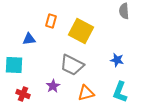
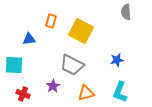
gray semicircle: moved 2 px right, 1 px down
blue star: rotated 24 degrees counterclockwise
